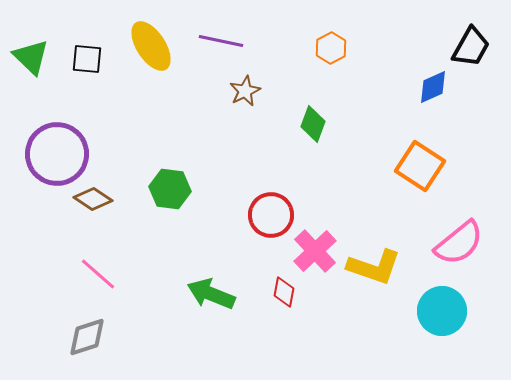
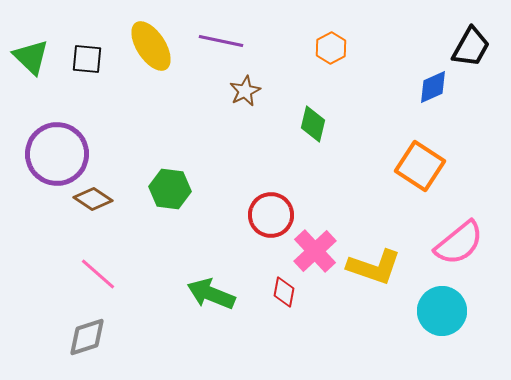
green diamond: rotated 6 degrees counterclockwise
